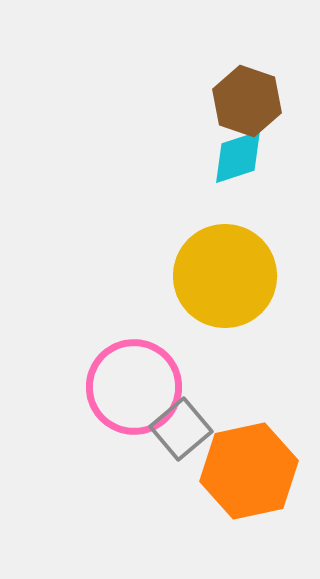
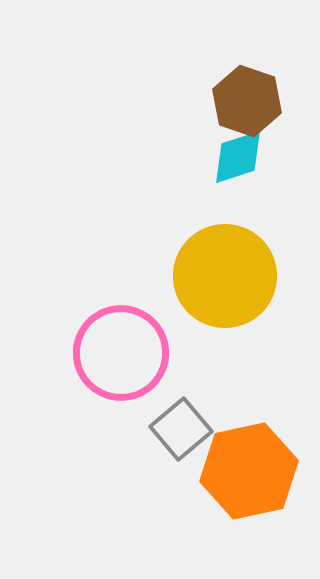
pink circle: moved 13 px left, 34 px up
